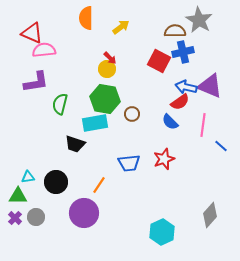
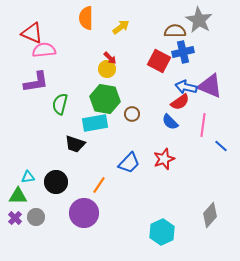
blue trapezoid: rotated 40 degrees counterclockwise
